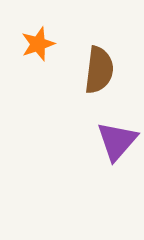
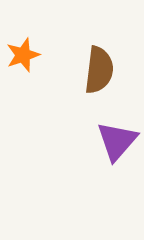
orange star: moved 15 px left, 11 px down
